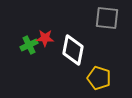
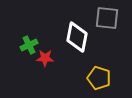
red star: moved 20 px down
white diamond: moved 4 px right, 13 px up
